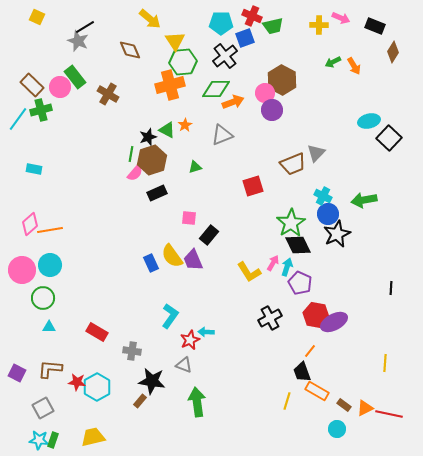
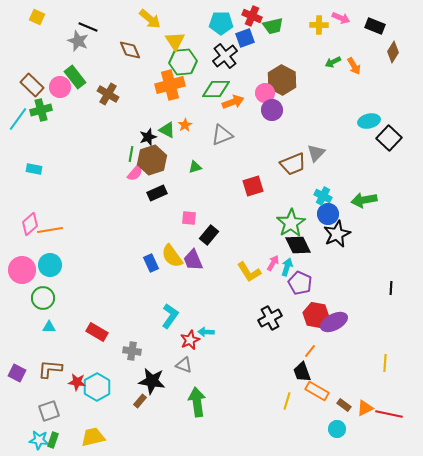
black line at (85, 27): moved 3 px right; rotated 54 degrees clockwise
gray square at (43, 408): moved 6 px right, 3 px down; rotated 10 degrees clockwise
